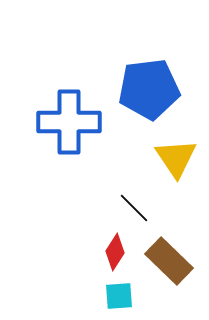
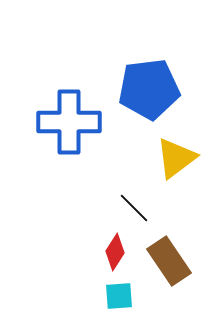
yellow triangle: rotated 27 degrees clockwise
brown rectangle: rotated 12 degrees clockwise
